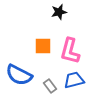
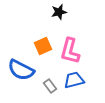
orange square: rotated 24 degrees counterclockwise
blue semicircle: moved 2 px right, 5 px up
